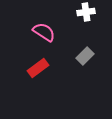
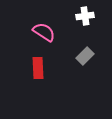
white cross: moved 1 px left, 4 px down
red rectangle: rotated 55 degrees counterclockwise
